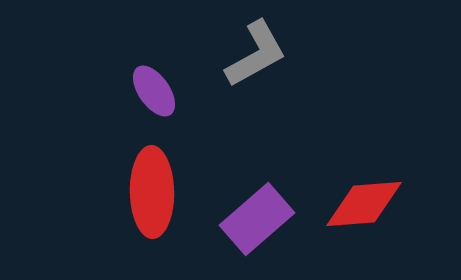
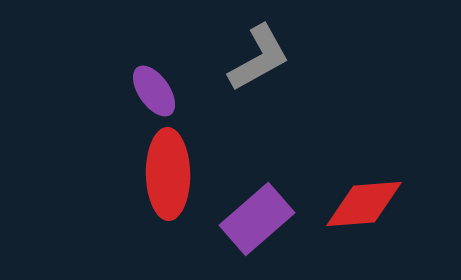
gray L-shape: moved 3 px right, 4 px down
red ellipse: moved 16 px right, 18 px up
